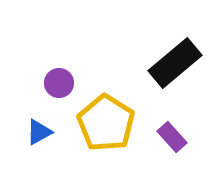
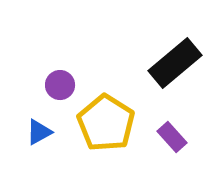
purple circle: moved 1 px right, 2 px down
